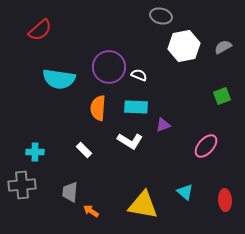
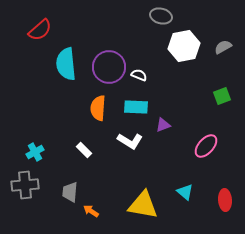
cyan semicircle: moved 7 px right, 15 px up; rotated 76 degrees clockwise
cyan cross: rotated 30 degrees counterclockwise
gray cross: moved 3 px right
